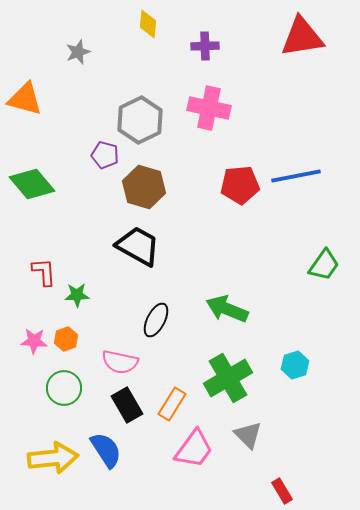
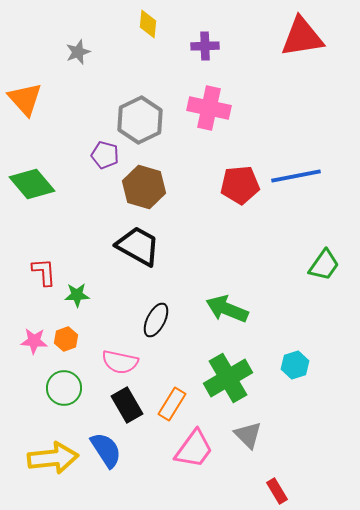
orange triangle: rotated 33 degrees clockwise
red rectangle: moved 5 px left
